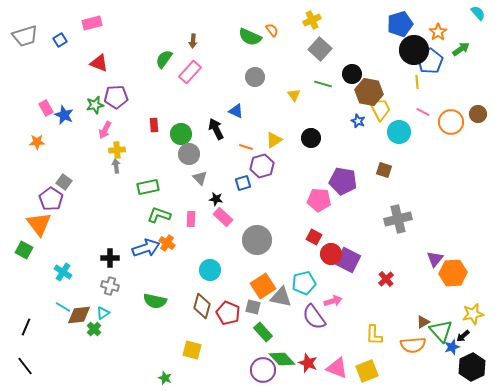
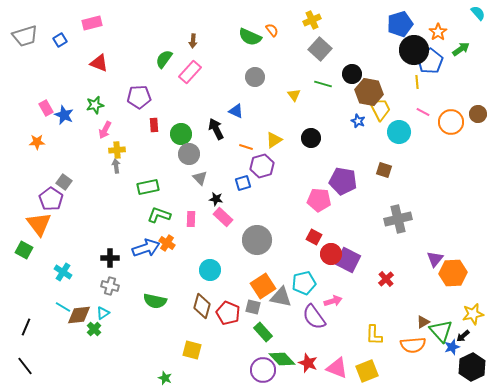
purple pentagon at (116, 97): moved 23 px right
